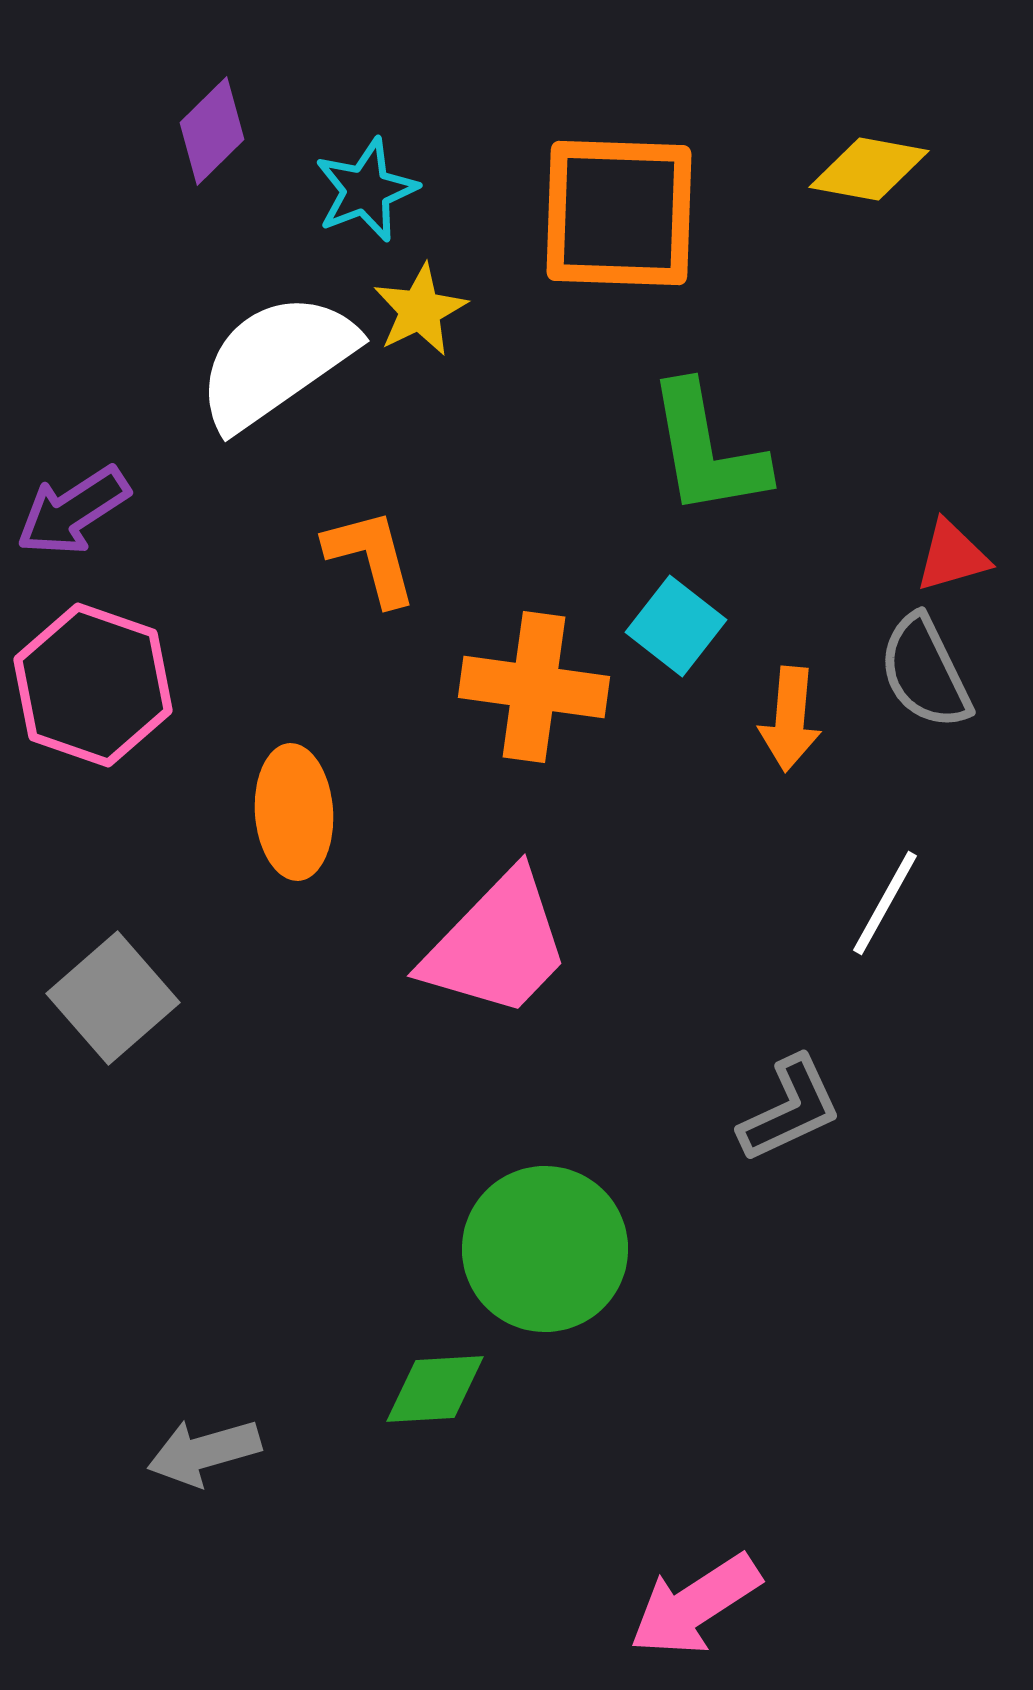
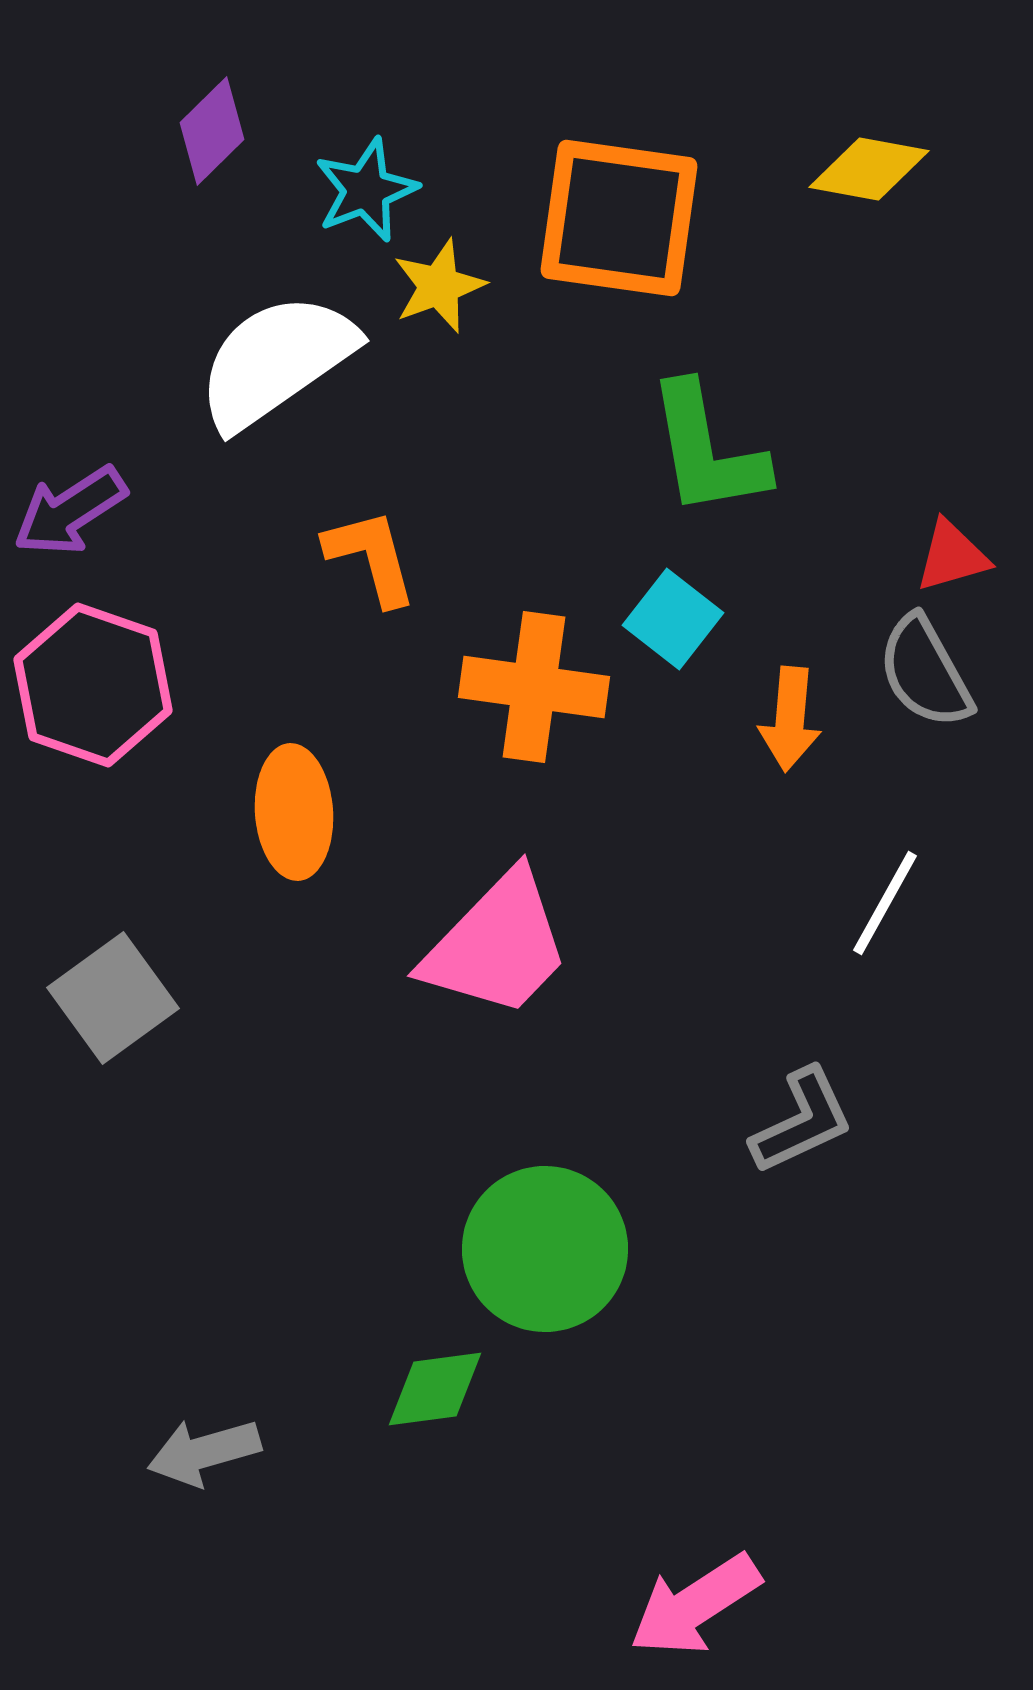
orange square: moved 5 px down; rotated 6 degrees clockwise
yellow star: moved 19 px right, 24 px up; rotated 6 degrees clockwise
purple arrow: moved 3 px left
cyan square: moved 3 px left, 7 px up
gray semicircle: rotated 3 degrees counterclockwise
gray square: rotated 5 degrees clockwise
gray L-shape: moved 12 px right, 12 px down
green diamond: rotated 4 degrees counterclockwise
